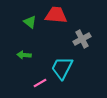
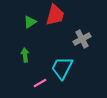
red trapezoid: moved 1 px left; rotated 100 degrees clockwise
green triangle: rotated 48 degrees clockwise
green arrow: moved 1 px right; rotated 80 degrees clockwise
